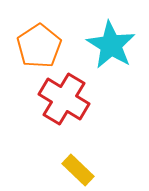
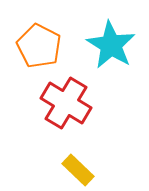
orange pentagon: rotated 12 degrees counterclockwise
red cross: moved 2 px right, 4 px down
